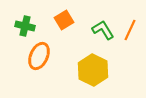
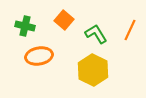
orange square: rotated 18 degrees counterclockwise
green L-shape: moved 7 px left, 4 px down
orange ellipse: rotated 56 degrees clockwise
